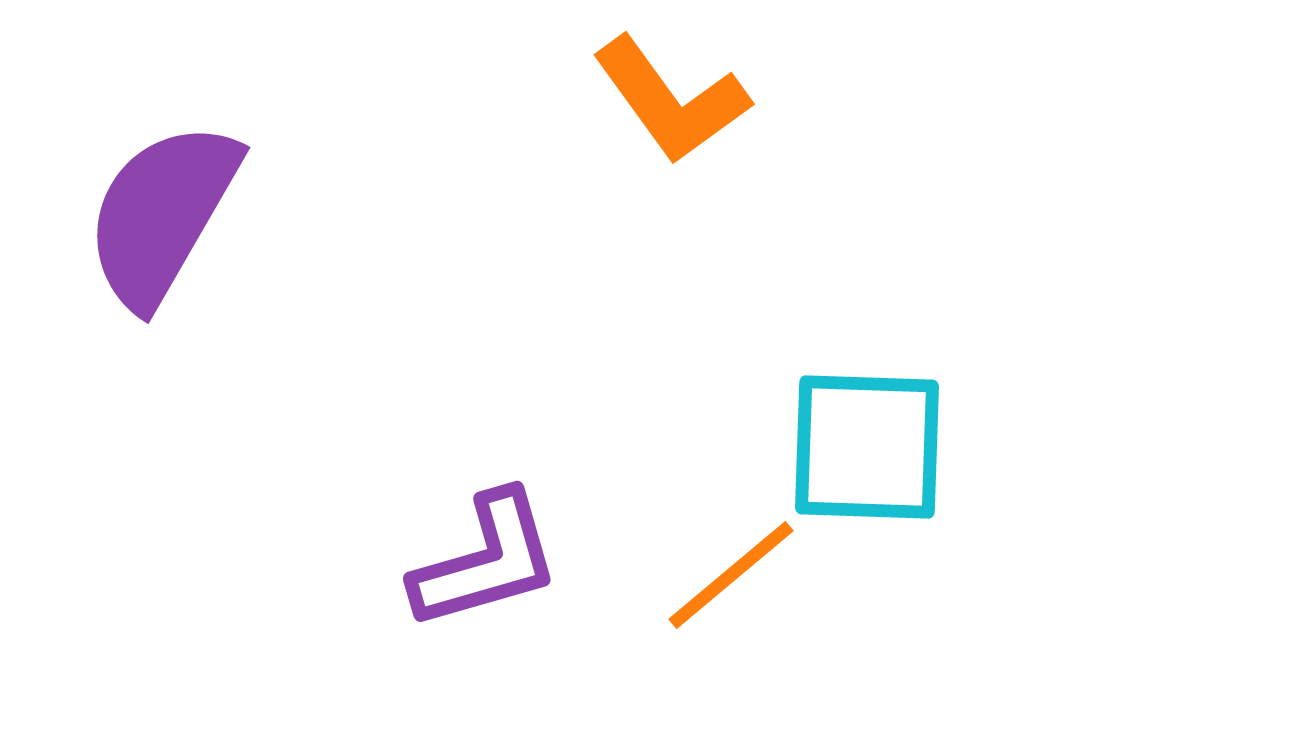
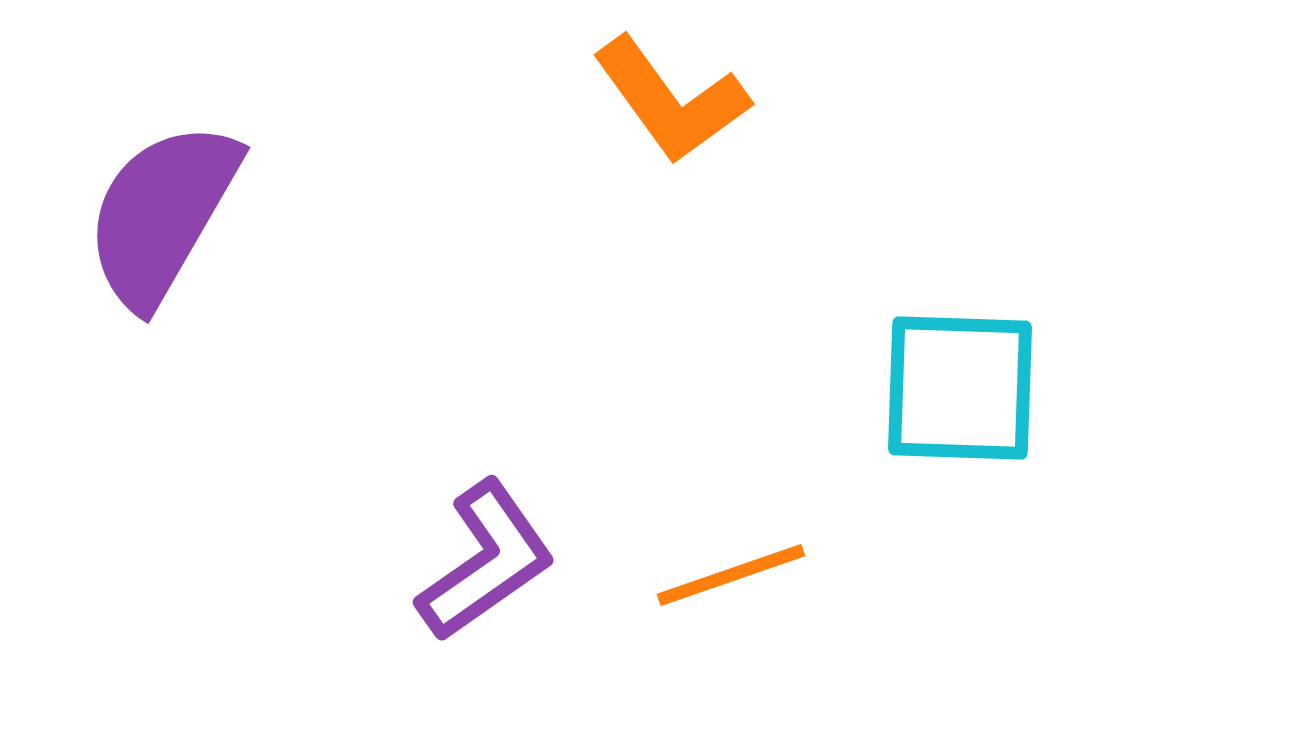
cyan square: moved 93 px right, 59 px up
purple L-shape: rotated 19 degrees counterclockwise
orange line: rotated 21 degrees clockwise
